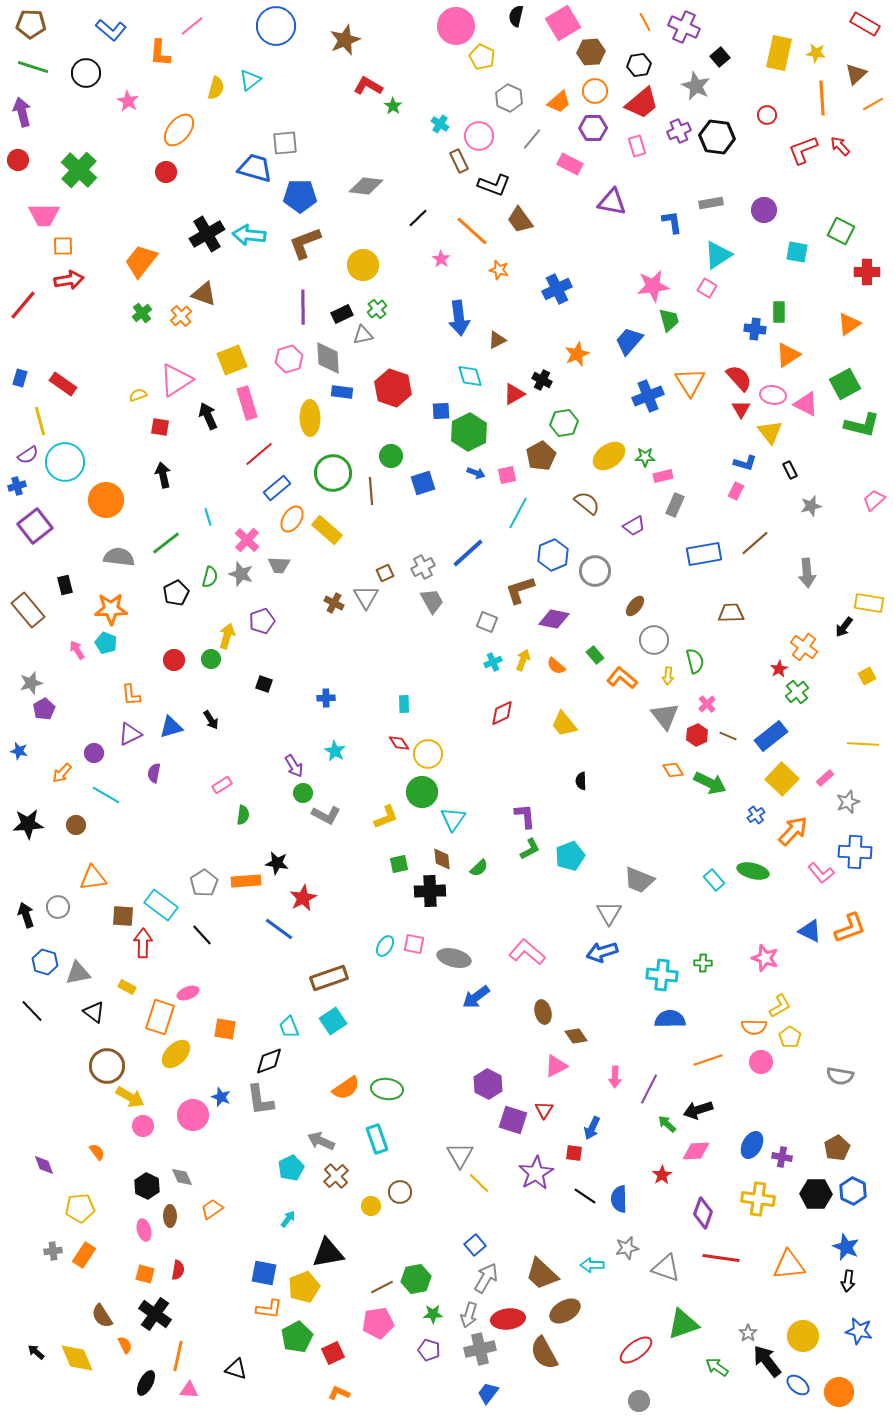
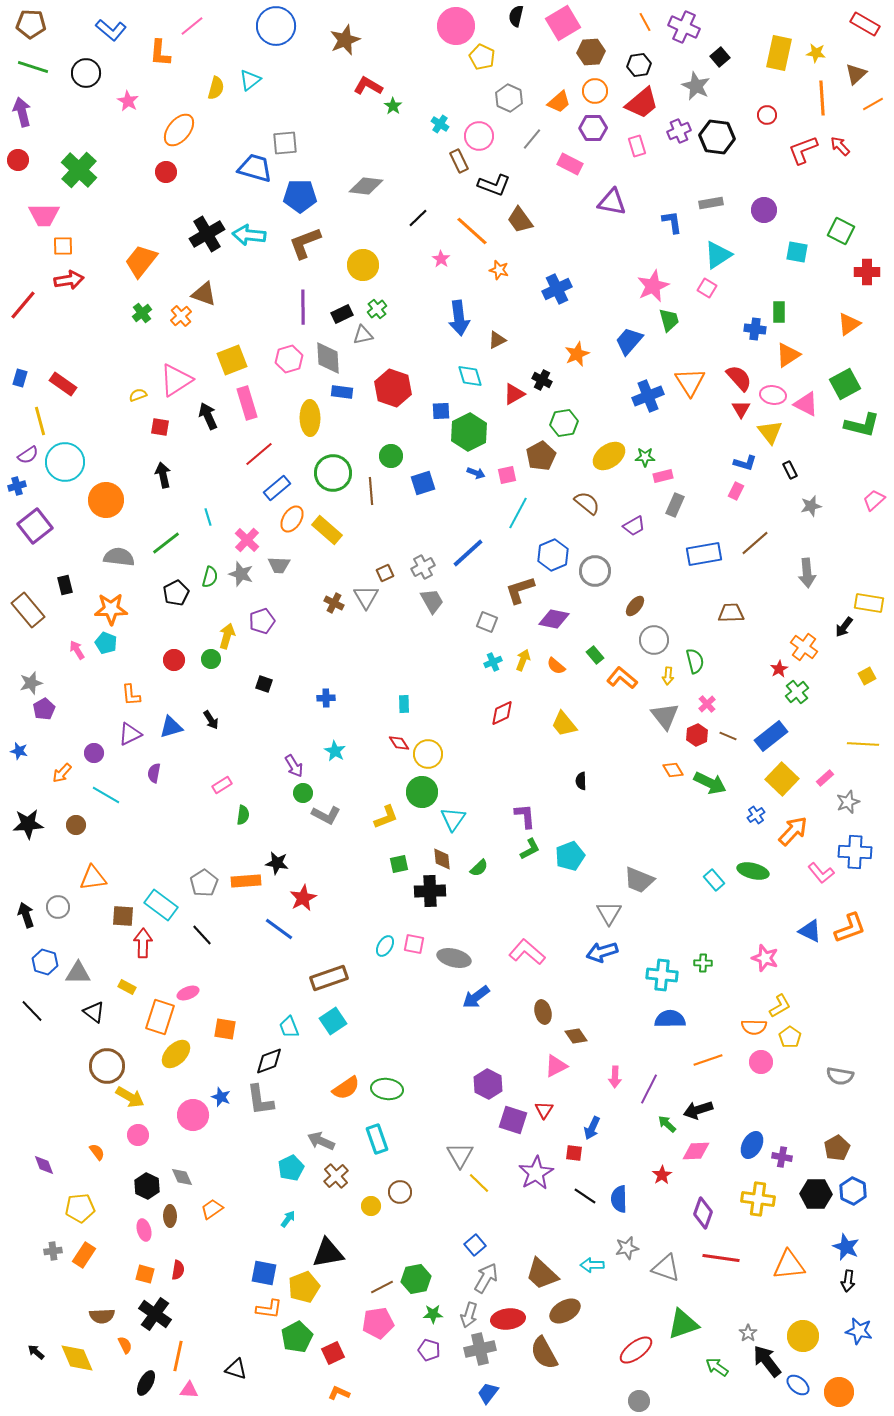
pink star at (653, 286): rotated 16 degrees counterclockwise
gray triangle at (78, 973): rotated 12 degrees clockwise
pink circle at (143, 1126): moved 5 px left, 9 px down
brown semicircle at (102, 1316): rotated 60 degrees counterclockwise
